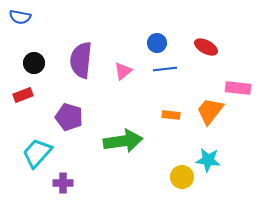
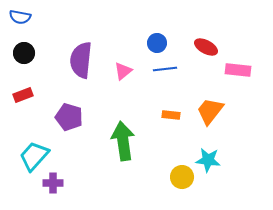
black circle: moved 10 px left, 10 px up
pink rectangle: moved 18 px up
green arrow: rotated 90 degrees counterclockwise
cyan trapezoid: moved 3 px left, 3 px down
purple cross: moved 10 px left
